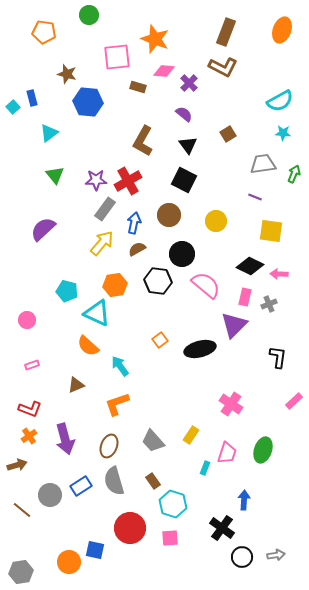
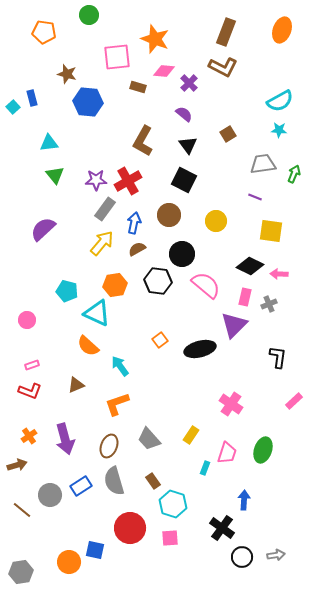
cyan triangle at (49, 133): moved 10 px down; rotated 30 degrees clockwise
cyan star at (283, 133): moved 4 px left, 3 px up
red L-shape at (30, 409): moved 18 px up
gray trapezoid at (153, 441): moved 4 px left, 2 px up
